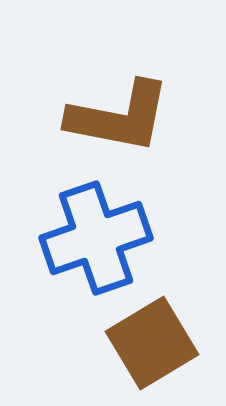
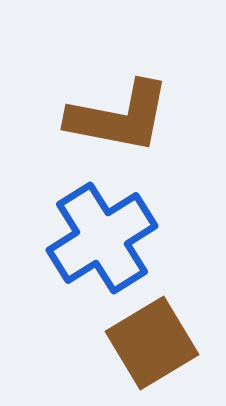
blue cross: moved 6 px right; rotated 13 degrees counterclockwise
